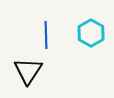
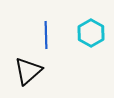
black triangle: rotated 16 degrees clockwise
